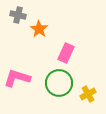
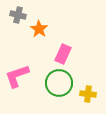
pink rectangle: moved 3 px left, 1 px down
pink L-shape: moved 2 px up; rotated 36 degrees counterclockwise
yellow cross: rotated 35 degrees clockwise
